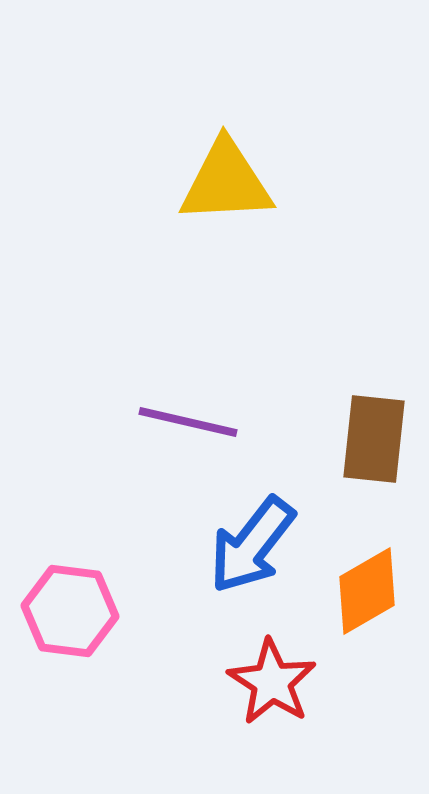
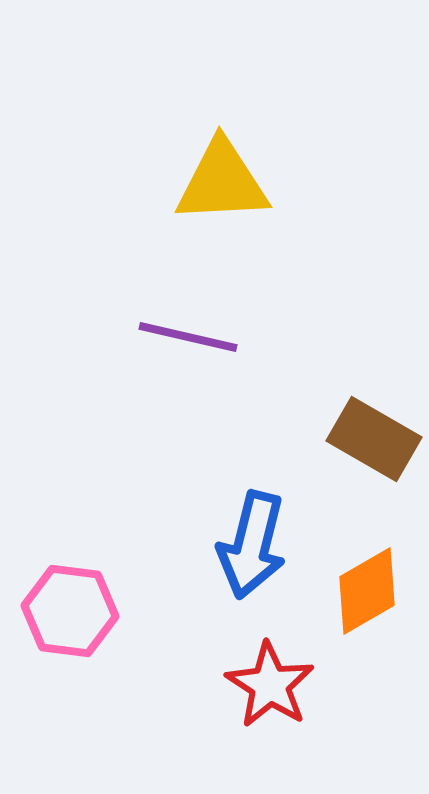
yellow triangle: moved 4 px left
purple line: moved 85 px up
brown rectangle: rotated 66 degrees counterclockwise
blue arrow: rotated 24 degrees counterclockwise
red star: moved 2 px left, 3 px down
